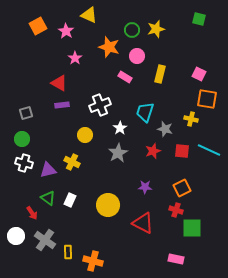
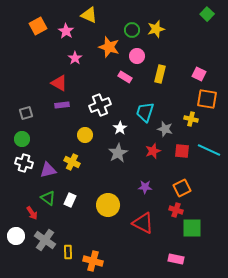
green square at (199, 19): moved 8 px right, 5 px up; rotated 32 degrees clockwise
